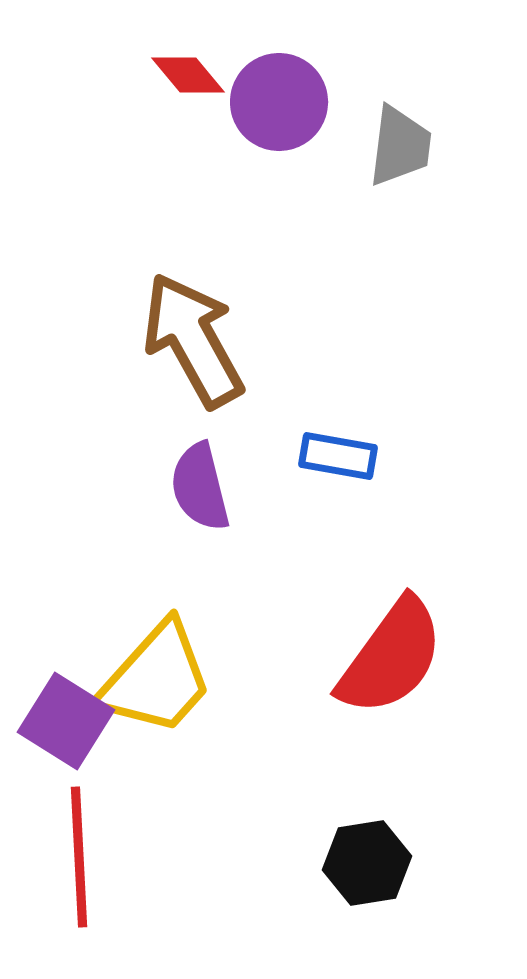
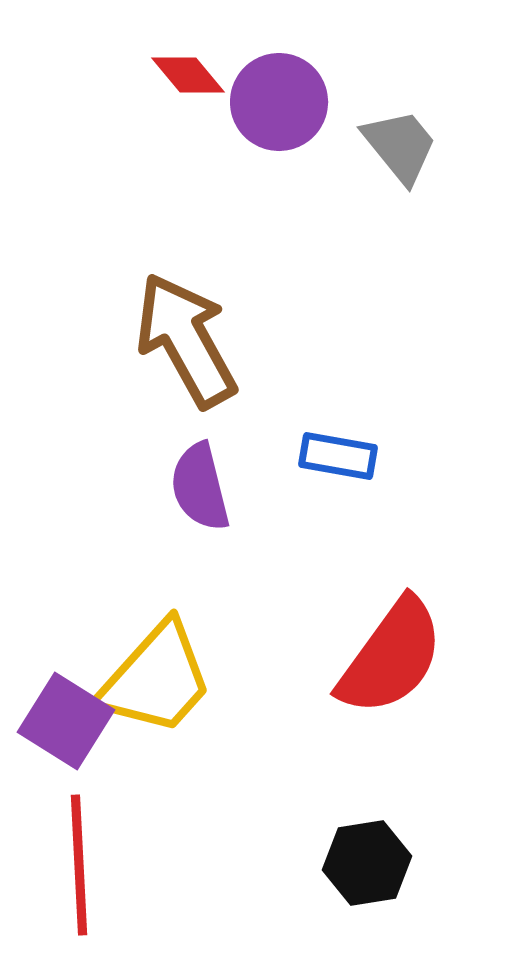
gray trapezoid: rotated 46 degrees counterclockwise
brown arrow: moved 7 px left
red line: moved 8 px down
